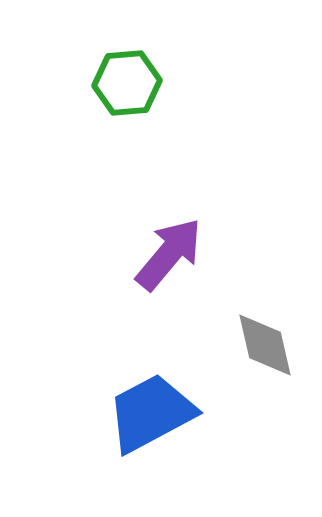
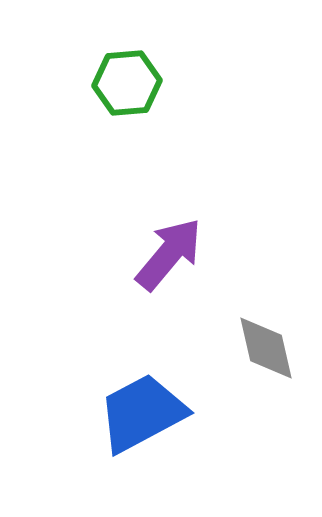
gray diamond: moved 1 px right, 3 px down
blue trapezoid: moved 9 px left
